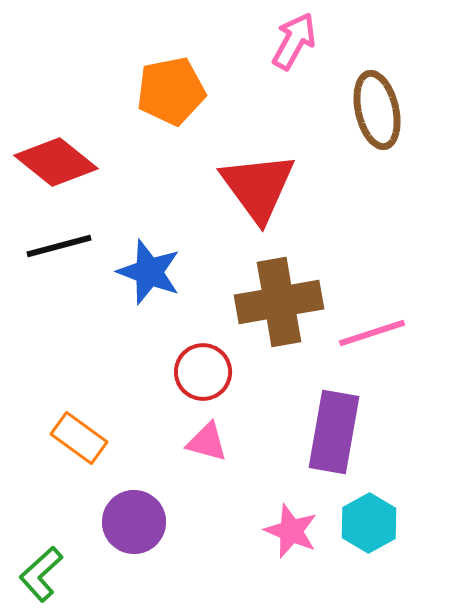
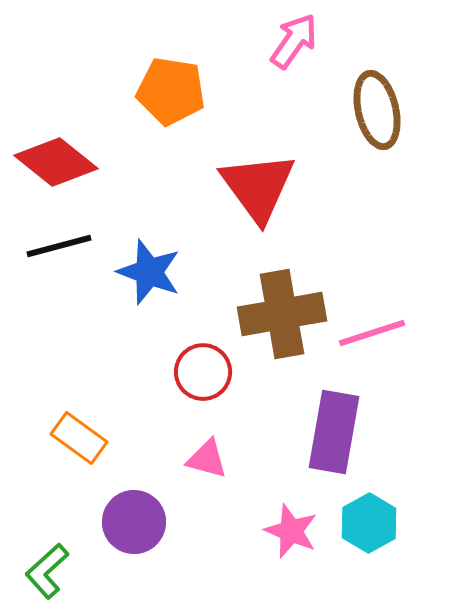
pink arrow: rotated 6 degrees clockwise
orange pentagon: rotated 20 degrees clockwise
brown cross: moved 3 px right, 12 px down
pink triangle: moved 17 px down
green L-shape: moved 6 px right, 3 px up
